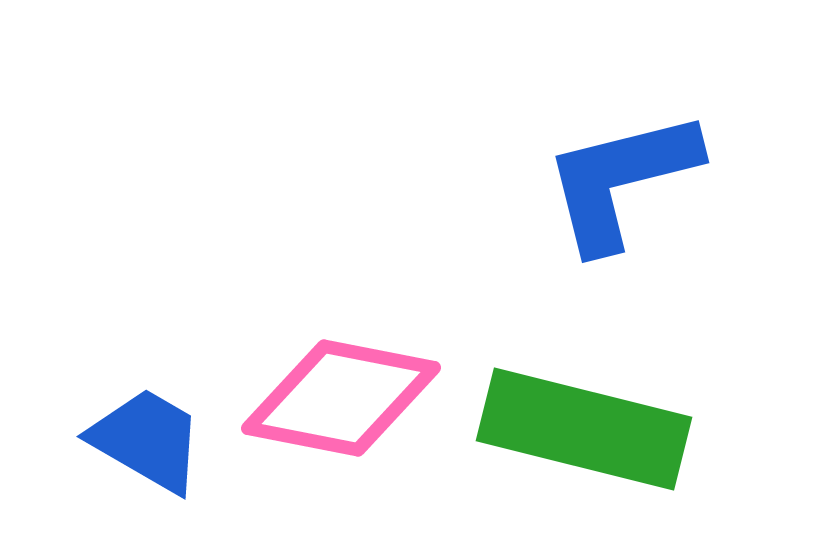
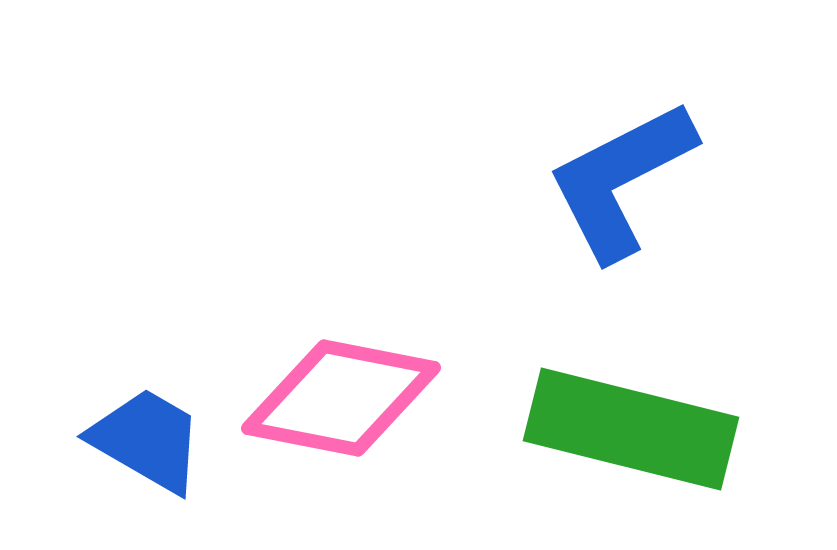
blue L-shape: rotated 13 degrees counterclockwise
green rectangle: moved 47 px right
